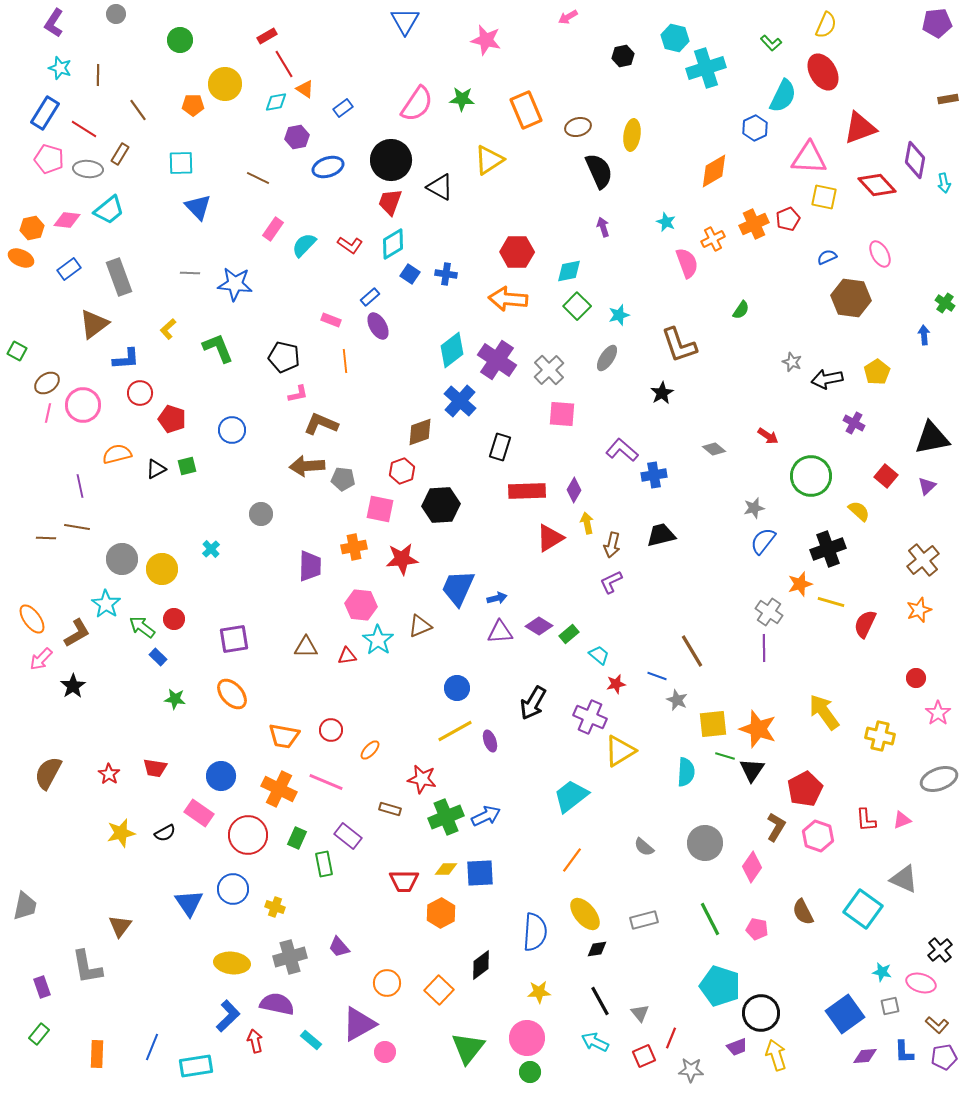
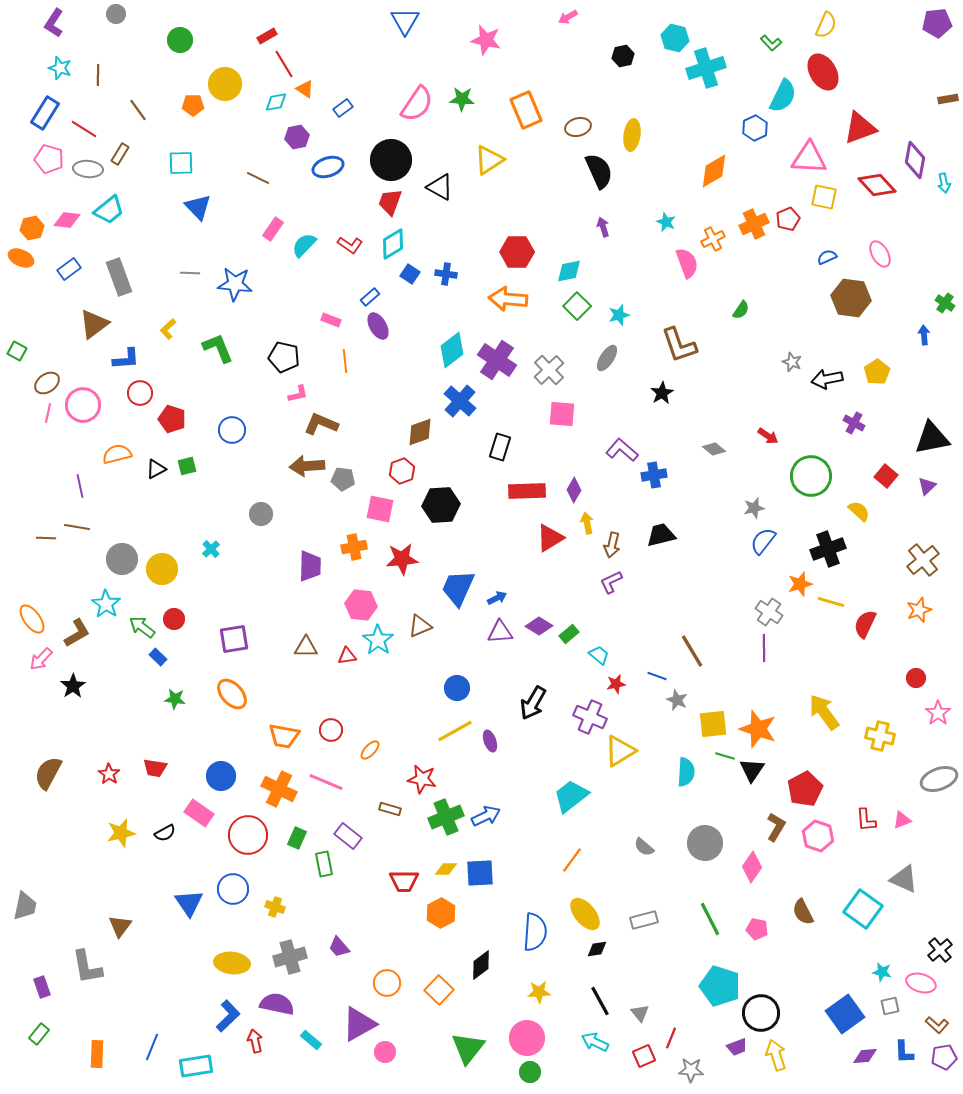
blue arrow at (497, 598): rotated 12 degrees counterclockwise
